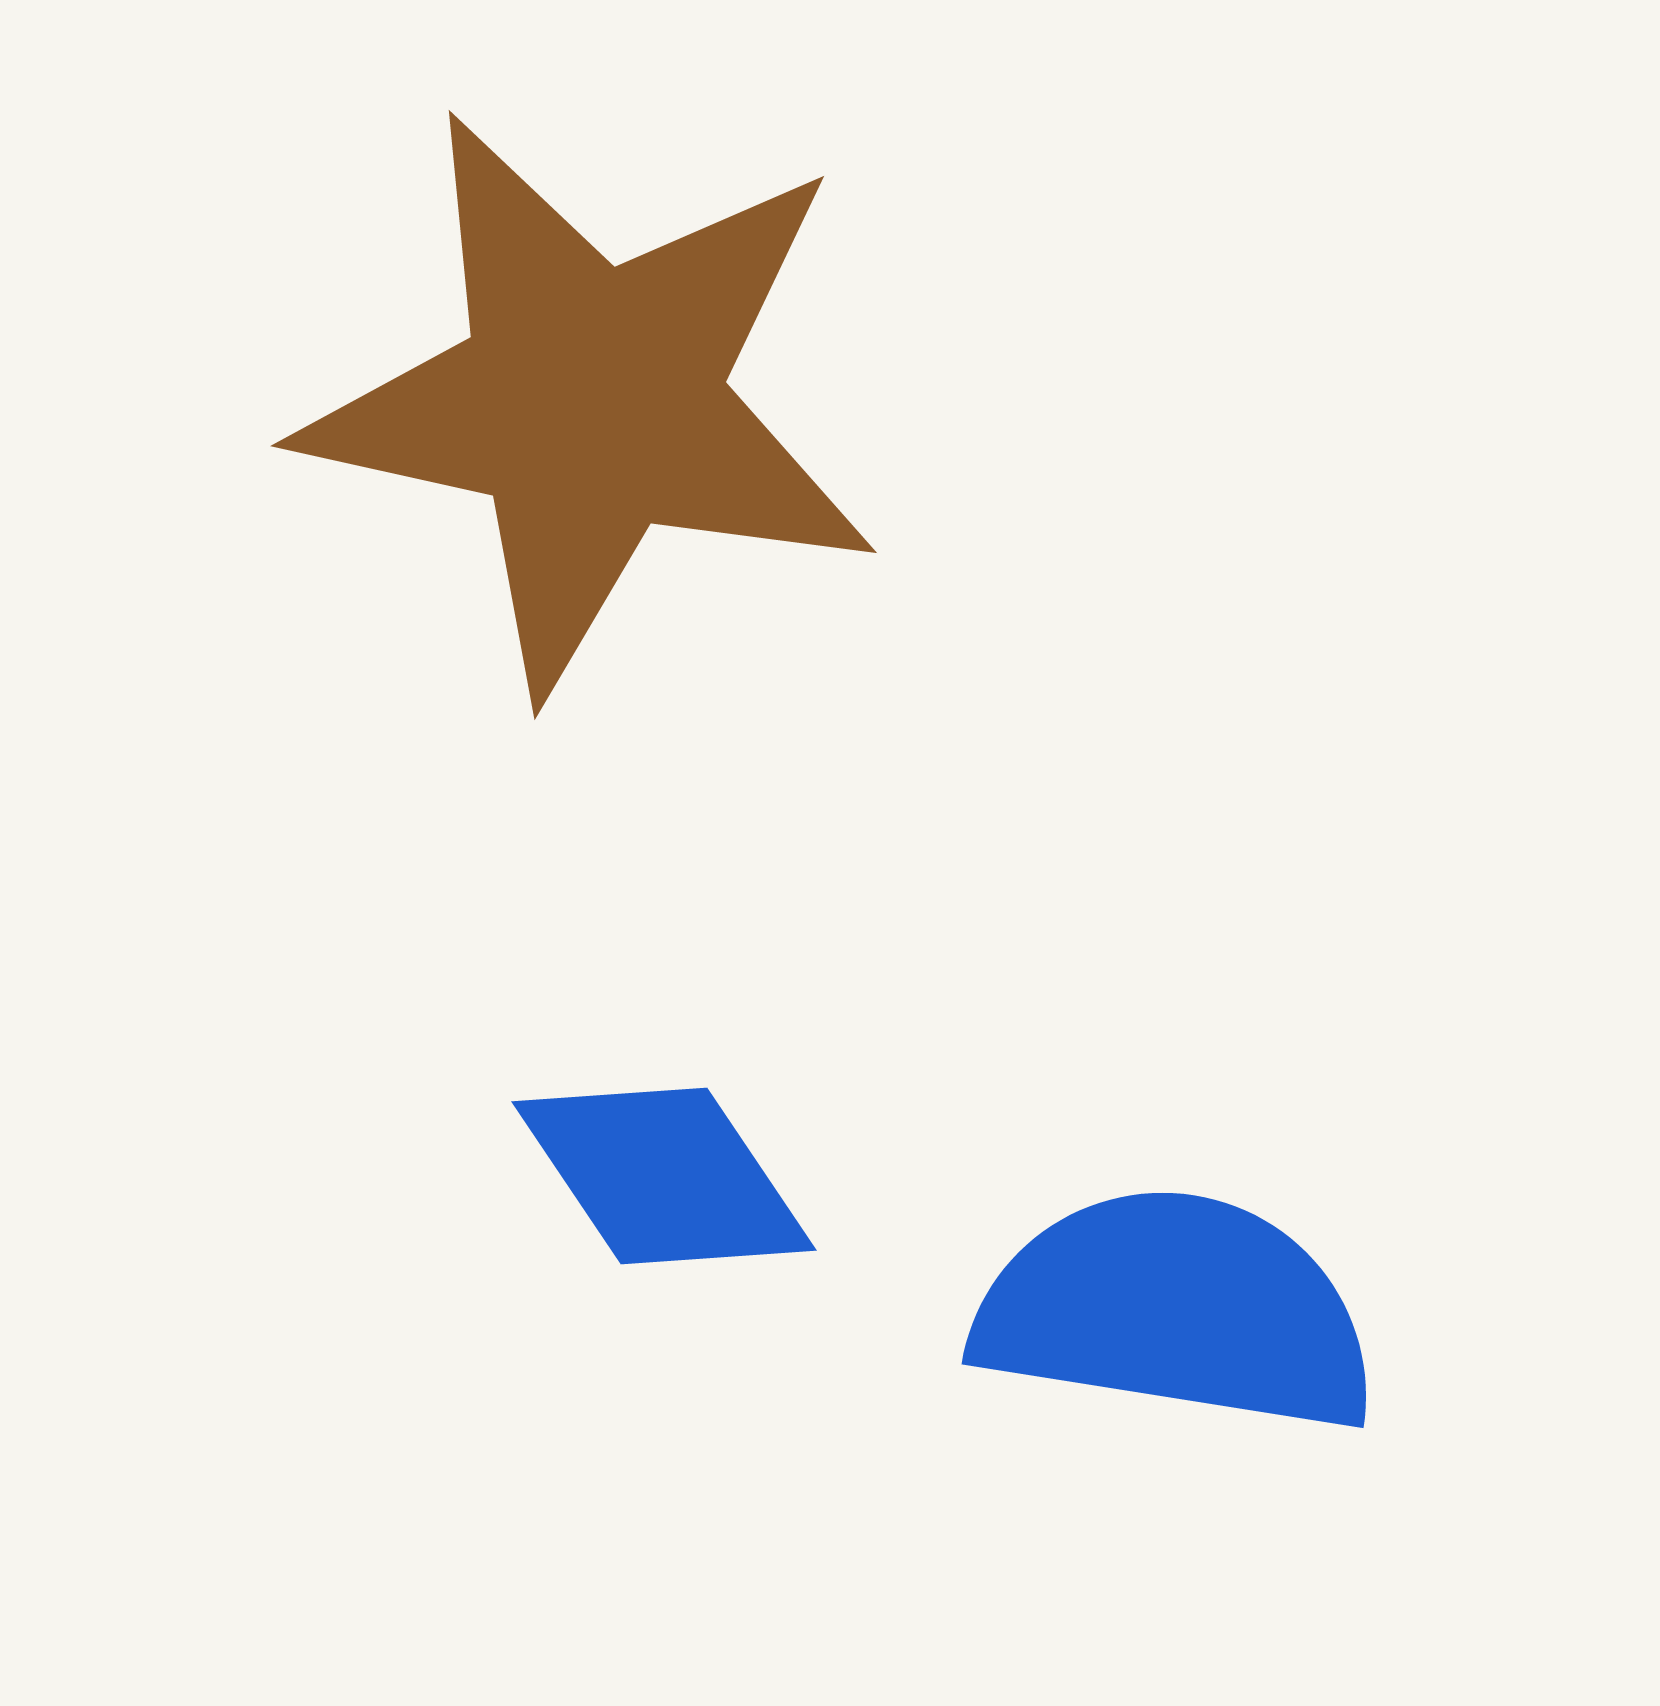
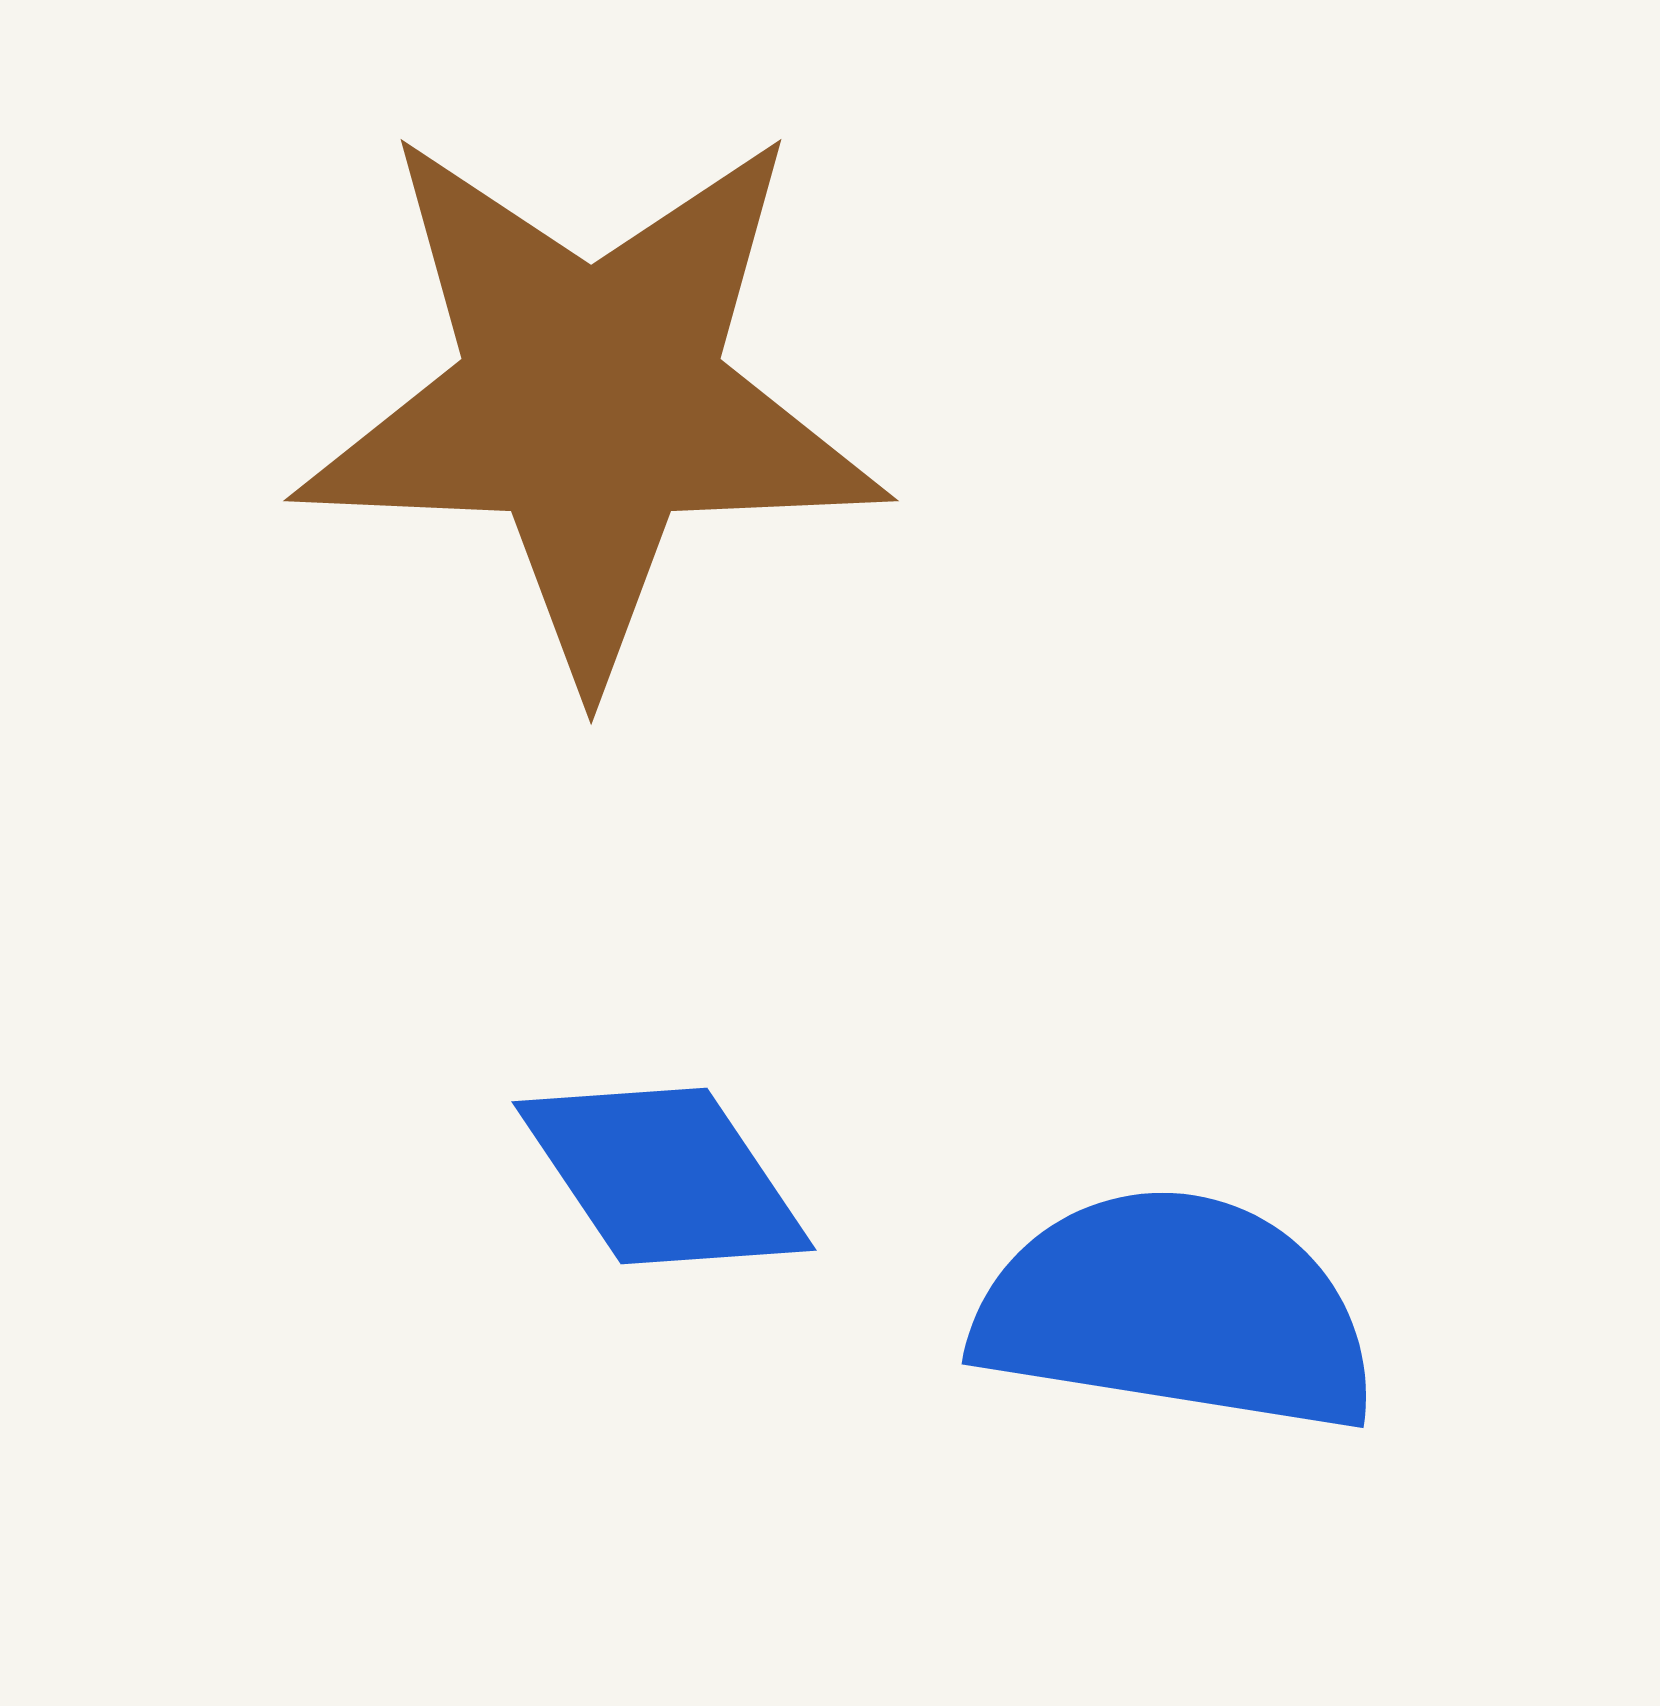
brown star: rotated 10 degrees counterclockwise
